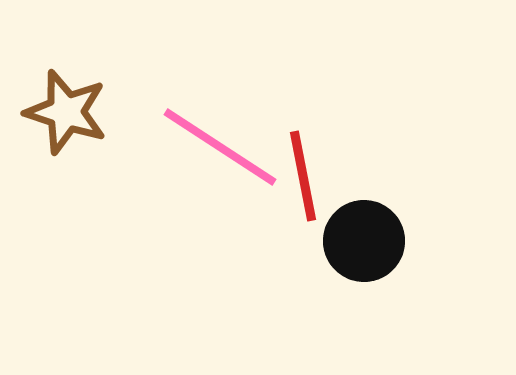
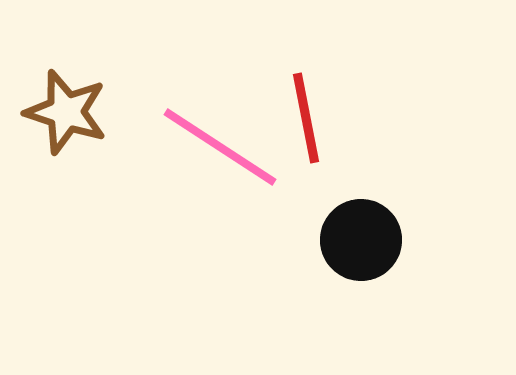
red line: moved 3 px right, 58 px up
black circle: moved 3 px left, 1 px up
